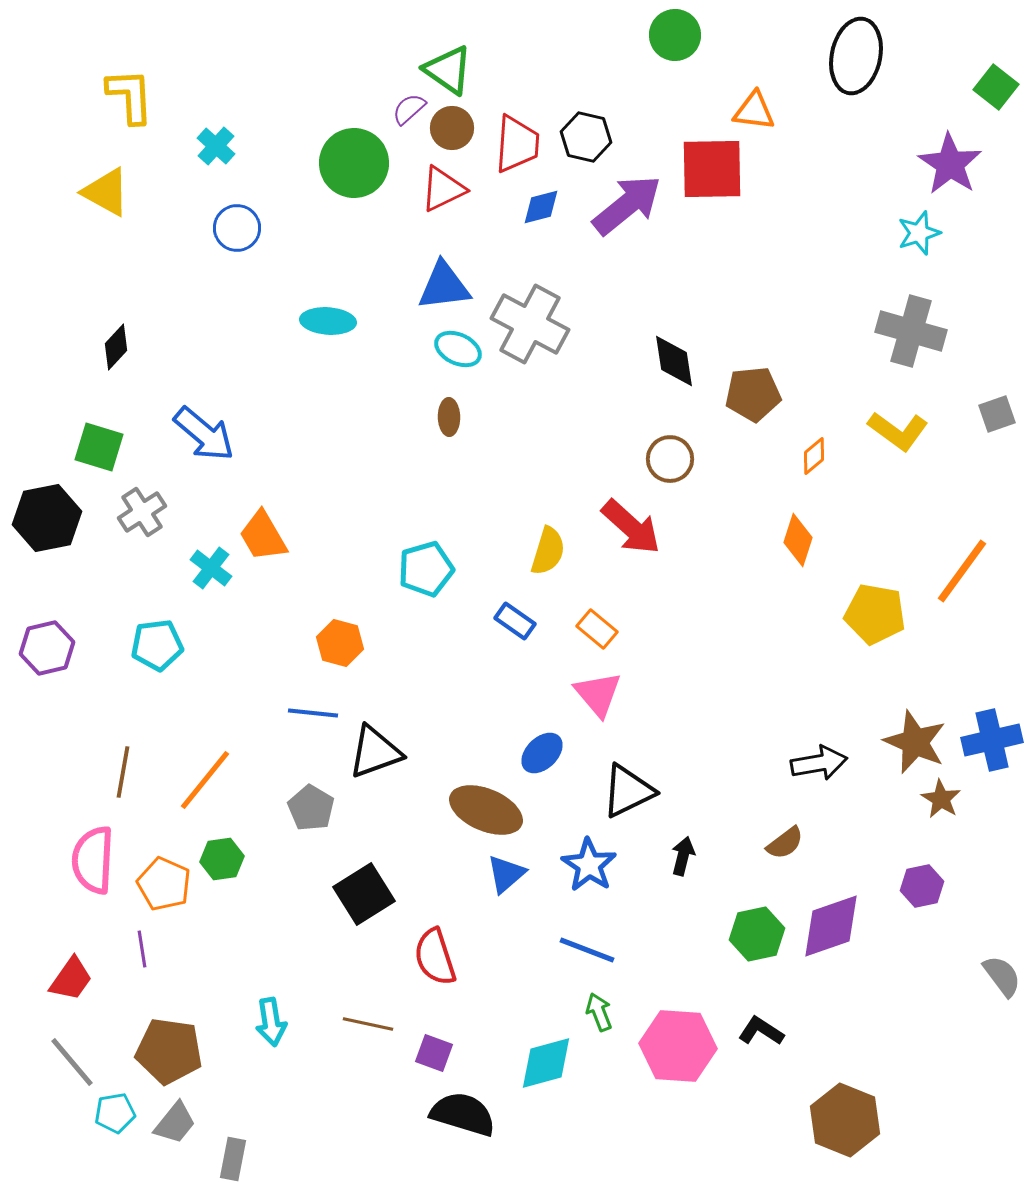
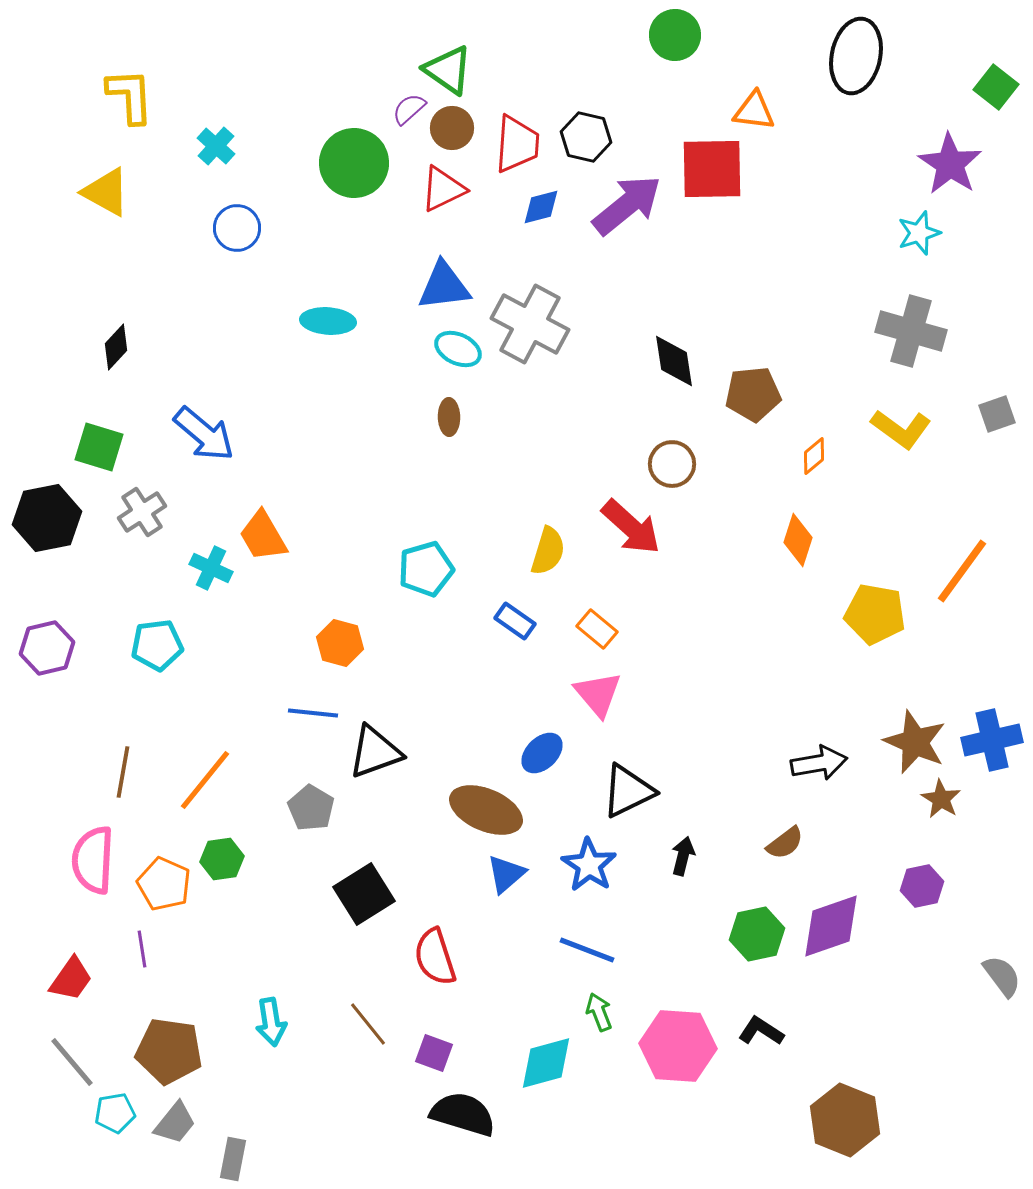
yellow L-shape at (898, 431): moved 3 px right, 2 px up
brown circle at (670, 459): moved 2 px right, 5 px down
cyan cross at (211, 568): rotated 12 degrees counterclockwise
brown line at (368, 1024): rotated 39 degrees clockwise
